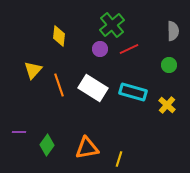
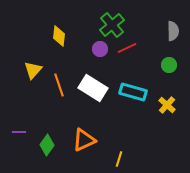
red line: moved 2 px left, 1 px up
orange triangle: moved 3 px left, 8 px up; rotated 15 degrees counterclockwise
